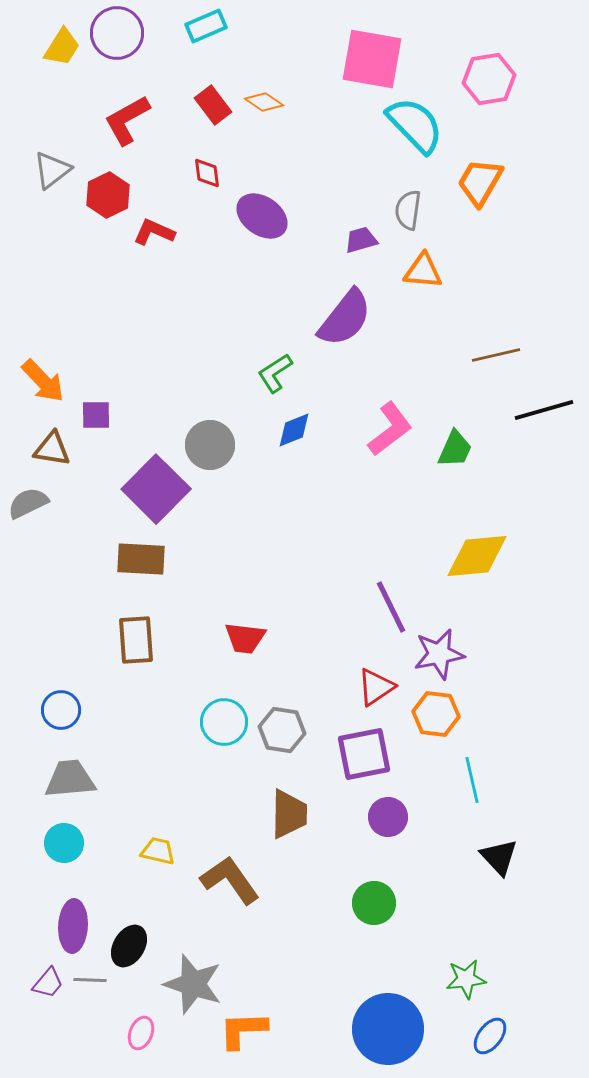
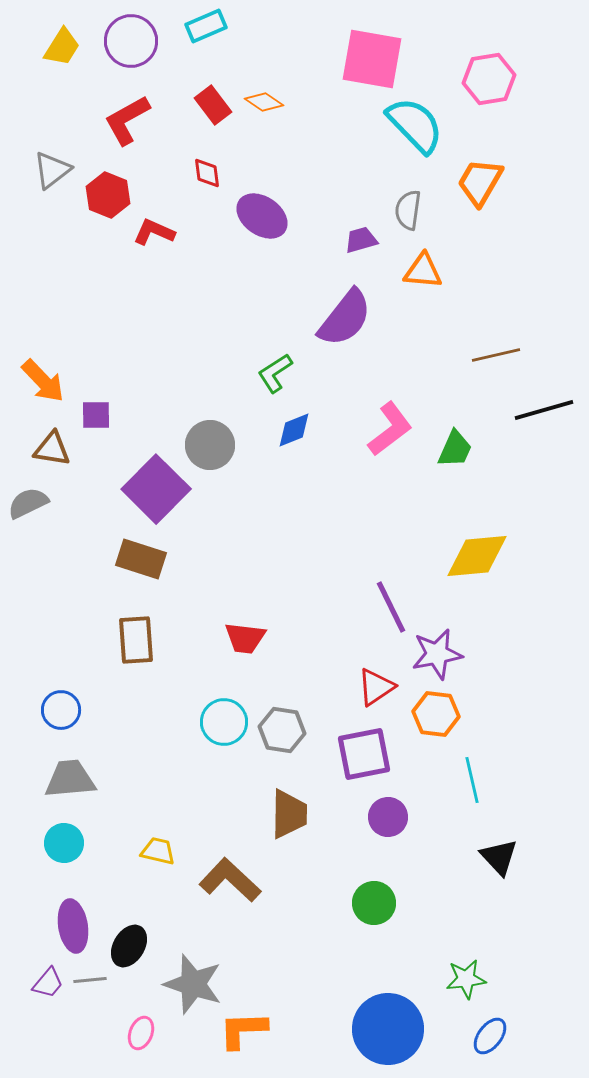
purple circle at (117, 33): moved 14 px right, 8 px down
red hexagon at (108, 195): rotated 12 degrees counterclockwise
brown rectangle at (141, 559): rotated 15 degrees clockwise
purple star at (439, 654): moved 2 px left
brown L-shape at (230, 880): rotated 12 degrees counterclockwise
purple ellipse at (73, 926): rotated 12 degrees counterclockwise
gray line at (90, 980): rotated 8 degrees counterclockwise
